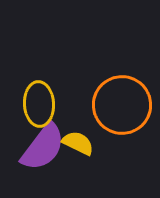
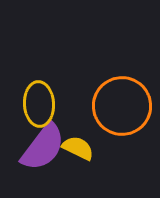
orange circle: moved 1 px down
yellow semicircle: moved 5 px down
